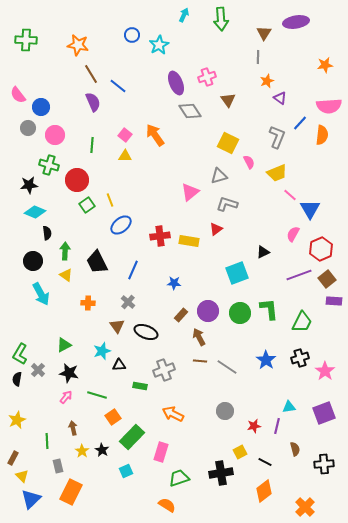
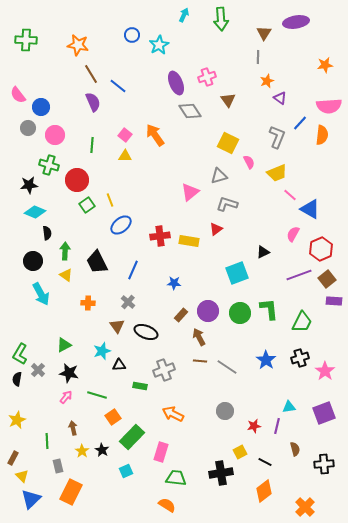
blue triangle at (310, 209): rotated 30 degrees counterclockwise
green trapezoid at (179, 478): moved 3 px left; rotated 25 degrees clockwise
